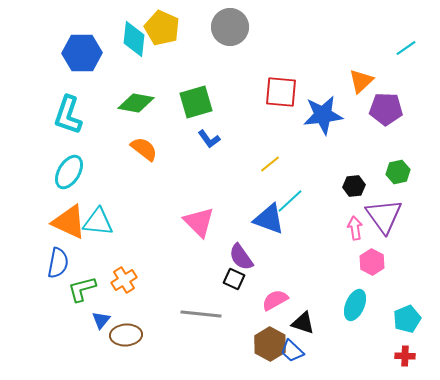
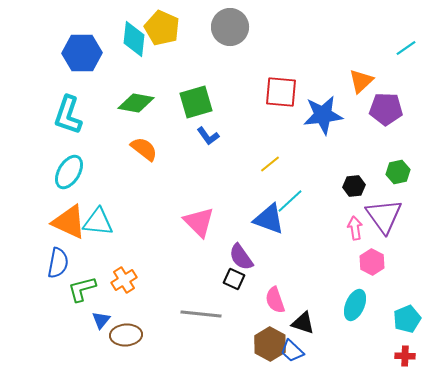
blue L-shape at (209, 139): moved 1 px left, 3 px up
pink semicircle at (275, 300): rotated 80 degrees counterclockwise
